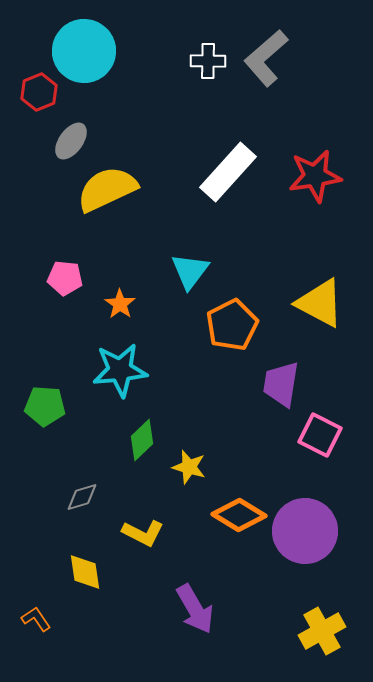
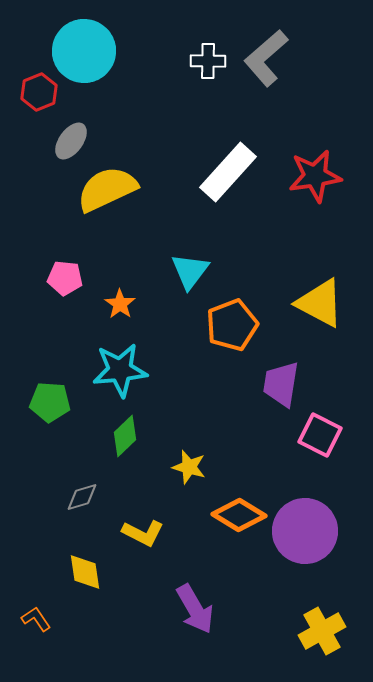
orange pentagon: rotated 6 degrees clockwise
green pentagon: moved 5 px right, 4 px up
green diamond: moved 17 px left, 4 px up
